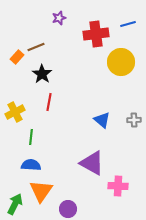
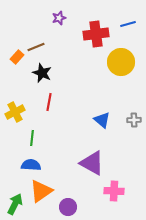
black star: moved 1 px up; rotated 12 degrees counterclockwise
green line: moved 1 px right, 1 px down
pink cross: moved 4 px left, 5 px down
orange triangle: rotated 20 degrees clockwise
purple circle: moved 2 px up
